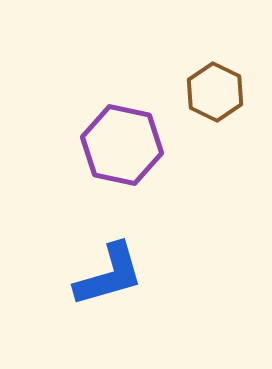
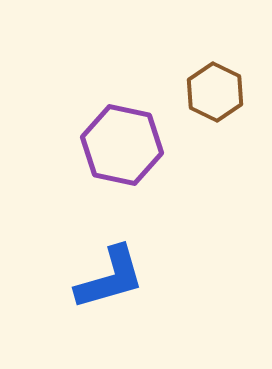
blue L-shape: moved 1 px right, 3 px down
